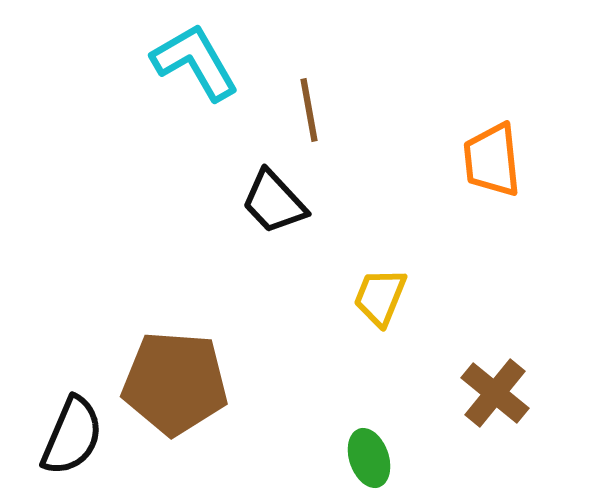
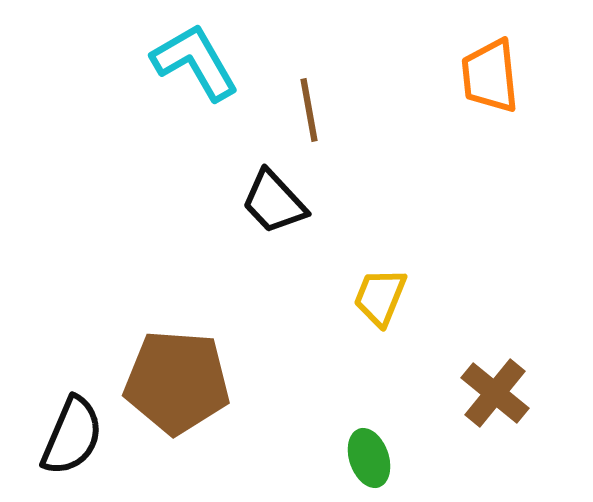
orange trapezoid: moved 2 px left, 84 px up
brown pentagon: moved 2 px right, 1 px up
